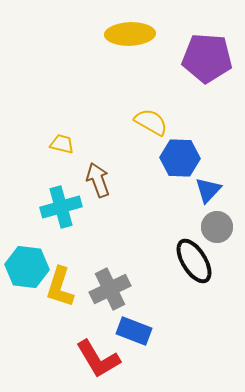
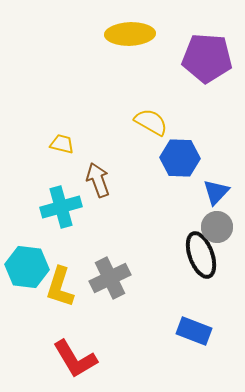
blue triangle: moved 8 px right, 2 px down
black ellipse: moved 7 px right, 6 px up; rotated 12 degrees clockwise
gray cross: moved 11 px up
blue rectangle: moved 60 px right
red L-shape: moved 23 px left
